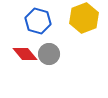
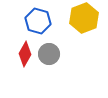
red diamond: rotated 70 degrees clockwise
